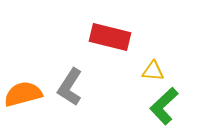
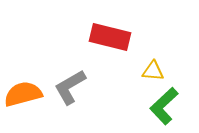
gray L-shape: rotated 27 degrees clockwise
